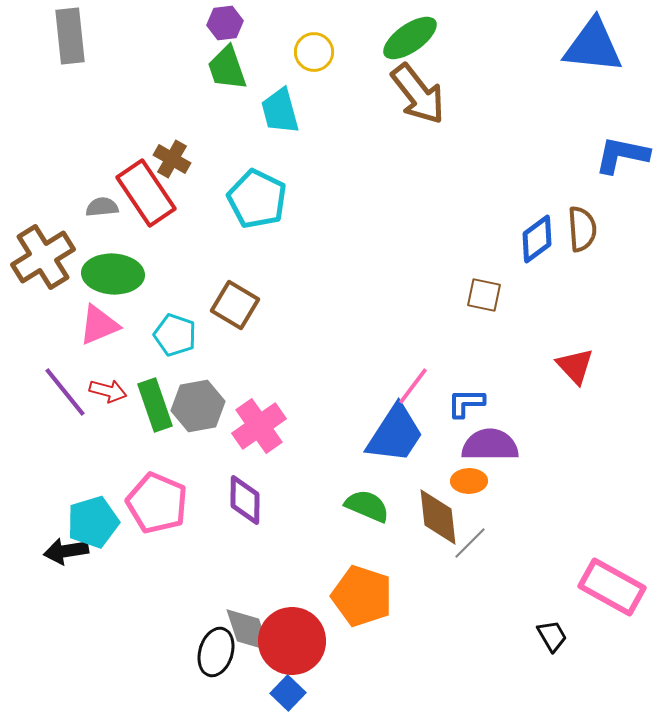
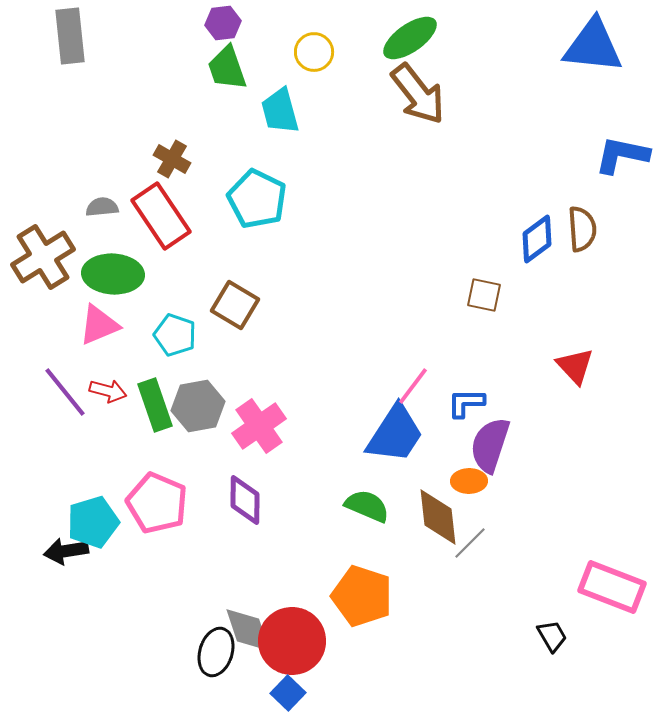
purple hexagon at (225, 23): moved 2 px left
red rectangle at (146, 193): moved 15 px right, 23 px down
purple semicircle at (490, 445): rotated 72 degrees counterclockwise
pink rectangle at (612, 587): rotated 8 degrees counterclockwise
